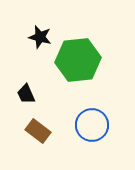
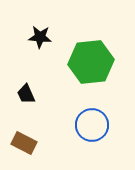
black star: rotated 10 degrees counterclockwise
green hexagon: moved 13 px right, 2 px down
brown rectangle: moved 14 px left, 12 px down; rotated 10 degrees counterclockwise
